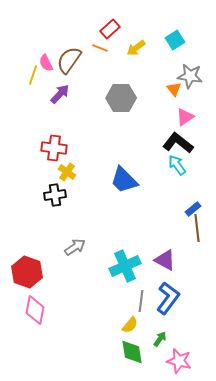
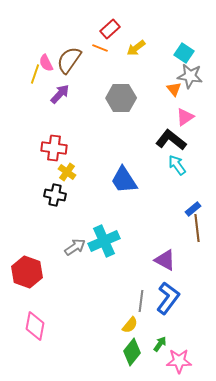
cyan square: moved 9 px right, 13 px down; rotated 24 degrees counterclockwise
yellow line: moved 2 px right, 1 px up
black L-shape: moved 7 px left, 3 px up
blue trapezoid: rotated 12 degrees clockwise
black cross: rotated 20 degrees clockwise
cyan cross: moved 21 px left, 25 px up
pink diamond: moved 16 px down
green arrow: moved 5 px down
green diamond: rotated 48 degrees clockwise
pink star: rotated 15 degrees counterclockwise
